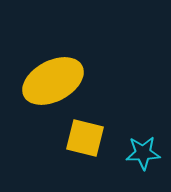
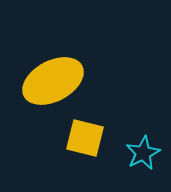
cyan star: rotated 24 degrees counterclockwise
